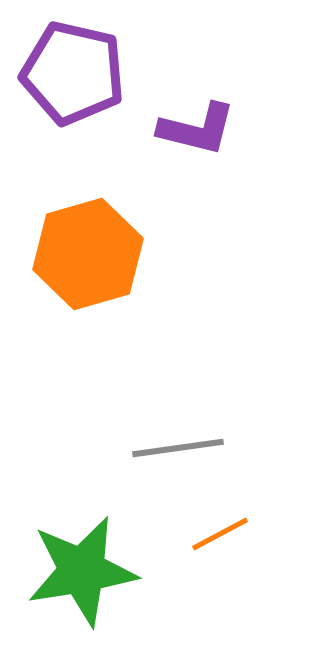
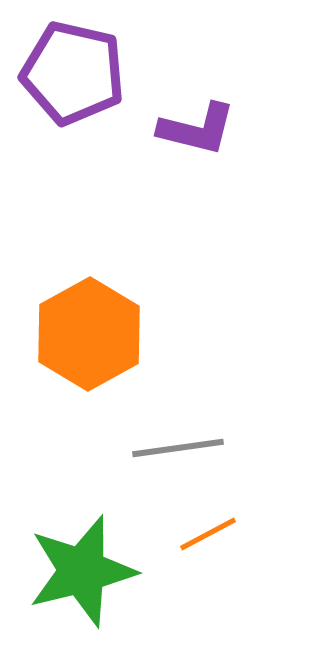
orange hexagon: moved 1 px right, 80 px down; rotated 13 degrees counterclockwise
orange line: moved 12 px left
green star: rotated 5 degrees counterclockwise
